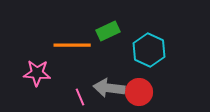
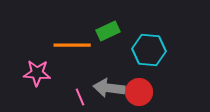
cyan hexagon: rotated 20 degrees counterclockwise
